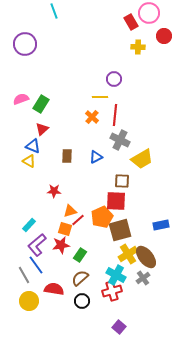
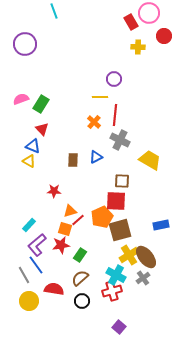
orange cross at (92, 117): moved 2 px right, 5 px down
red triangle at (42, 129): rotated 32 degrees counterclockwise
brown rectangle at (67, 156): moved 6 px right, 4 px down
yellow trapezoid at (142, 159): moved 8 px right, 1 px down; rotated 120 degrees counterclockwise
yellow cross at (128, 254): moved 1 px right, 1 px down
